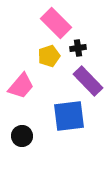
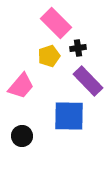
blue square: rotated 8 degrees clockwise
